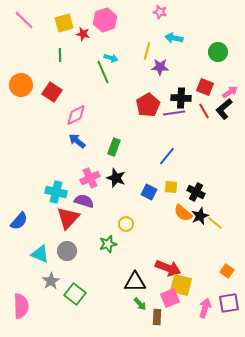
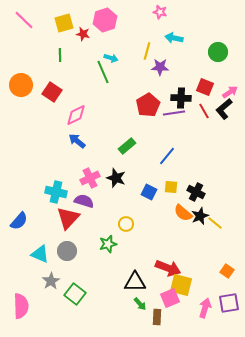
green rectangle at (114, 147): moved 13 px right, 1 px up; rotated 30 degrees clockwise
